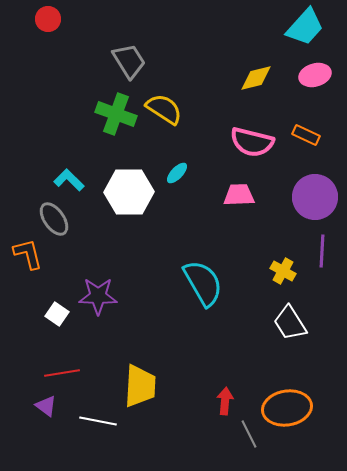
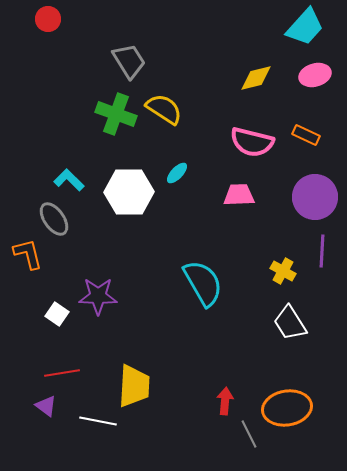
yellow trapezoid: moved 6 px left
